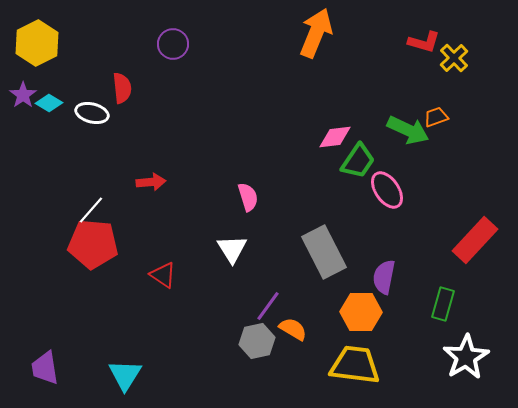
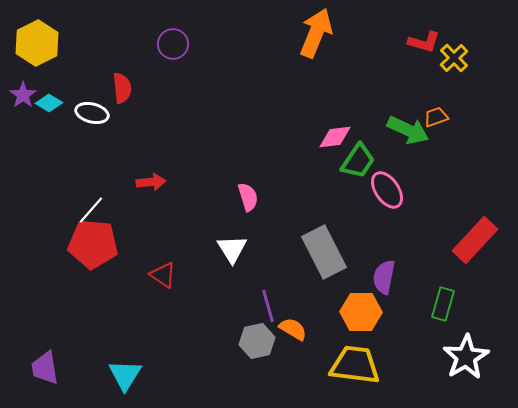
purple line: rotated 52 degrees counterclockwise
